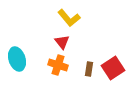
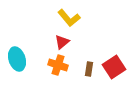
red triangle: rotated 28 degrees clockwise
red square: moved 1 px right, 1 px up
